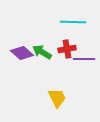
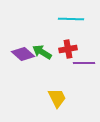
cyan line: moved 2 px left, 3 px up
red cross: moved 1 px right
purple diamond: moved 1 px right, 1 px down
purple line: moved 4 px down
